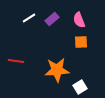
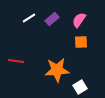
pink semicircle: rotated 56 degrees clockwise
